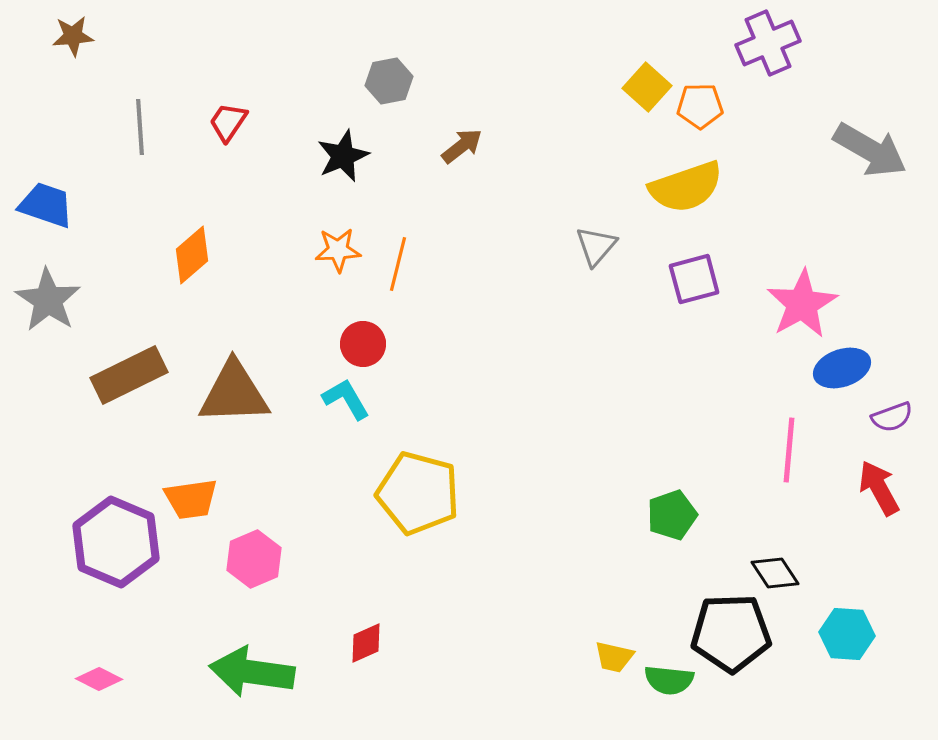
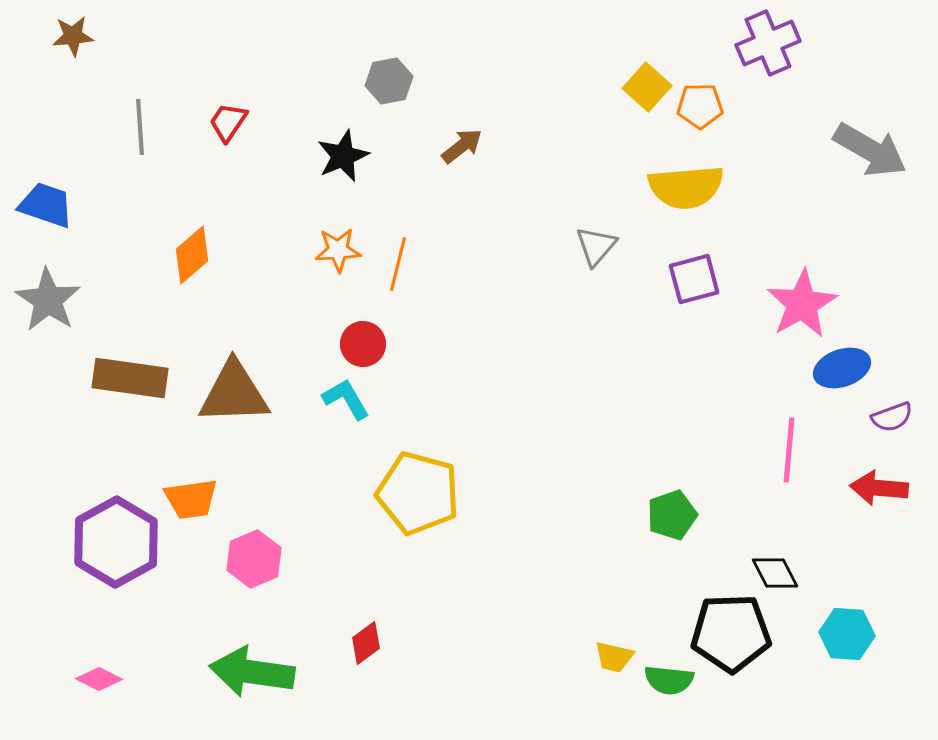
yellow semicircle: rotated 14 degrees clockwise
brown rectangle: moved 1 px right, 3 px down; rotated 34 degrees clockwise
red arrow: rotated 56 degrees counterclockwise
purple hexagon: rotated 8 degrees clockwise
black diamond: rotated 6 degrees clockwise
red diamond: rotated 12 degrees counterclockwise
